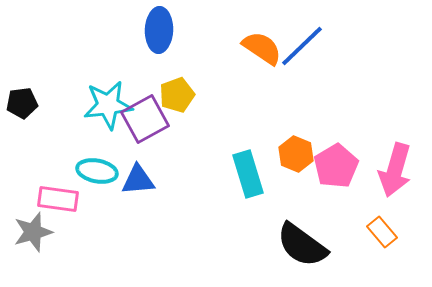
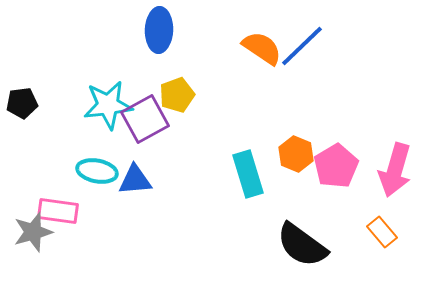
blue triangle: moved 3 px left
pink rectangle: moved 12 px down
